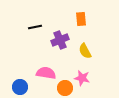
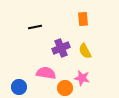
orange rectangle: moved 2 px right
purple cross: moved 1 px right, 8 px down
blue circle: moved 1 px left
